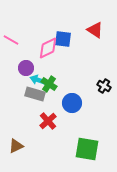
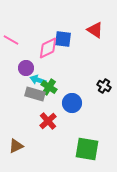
green cross: moved 3 px down
